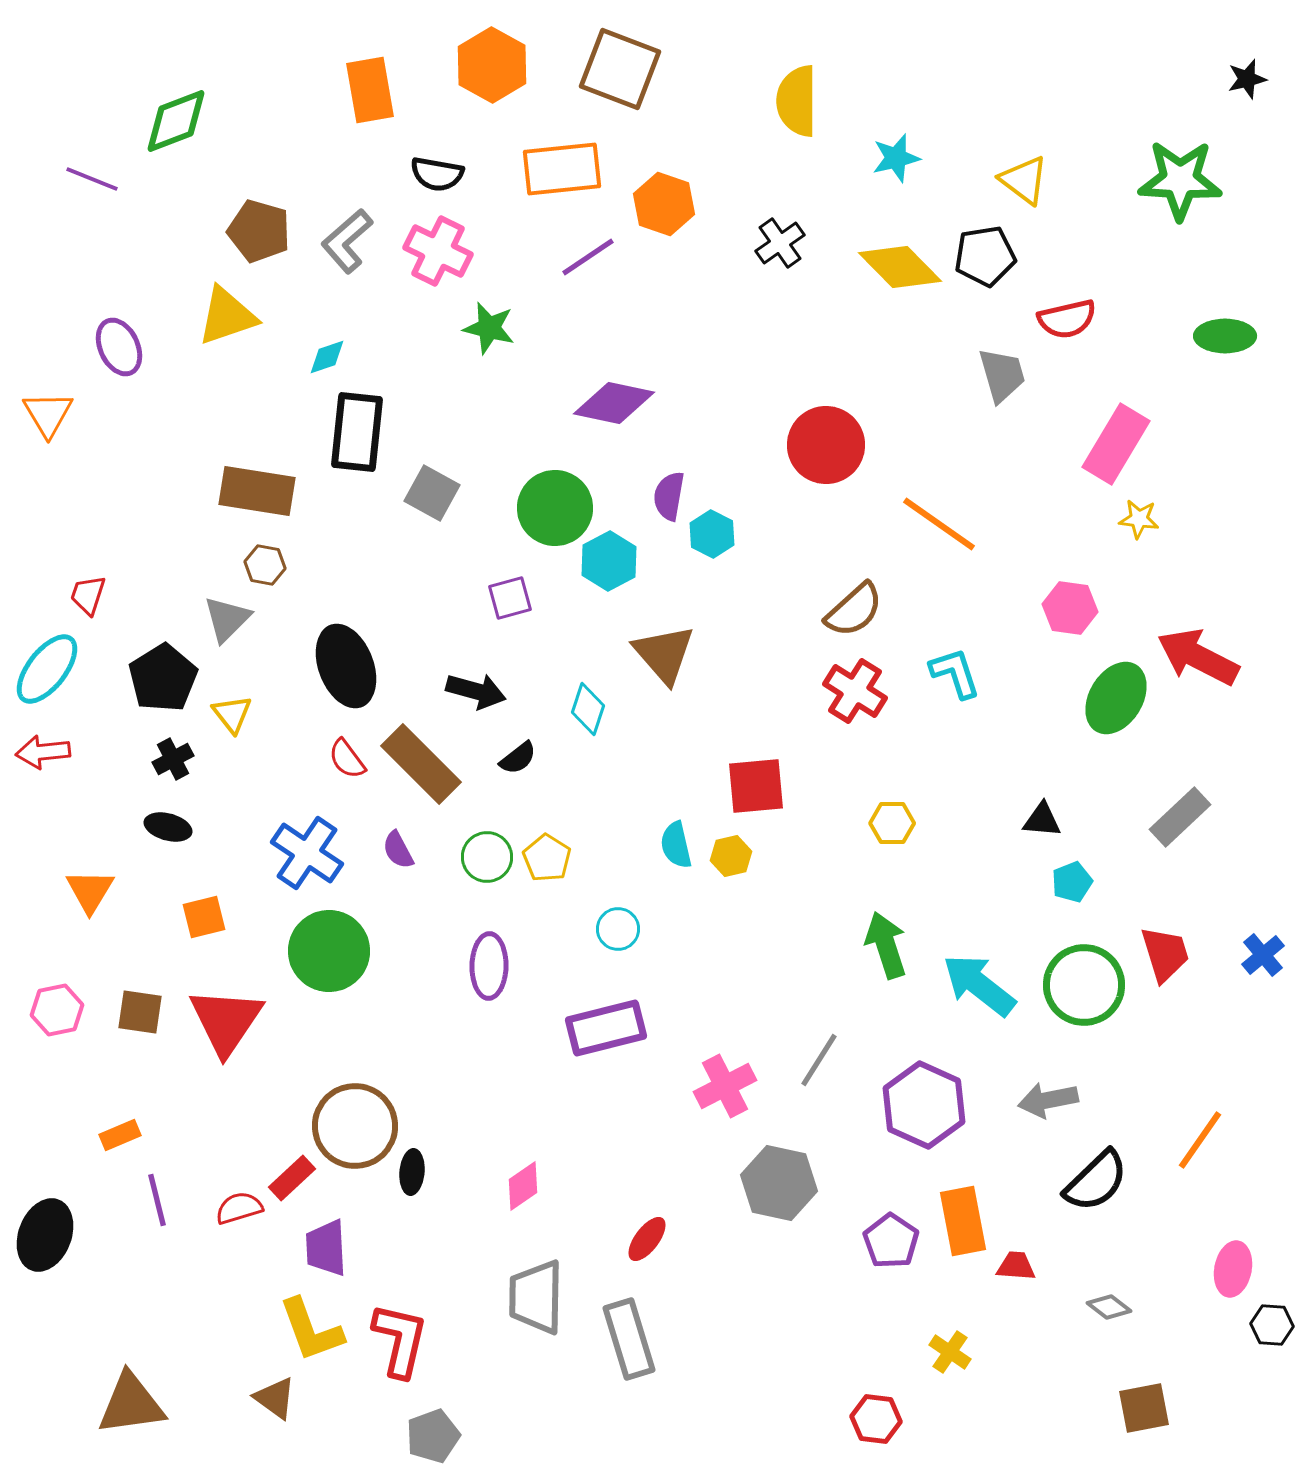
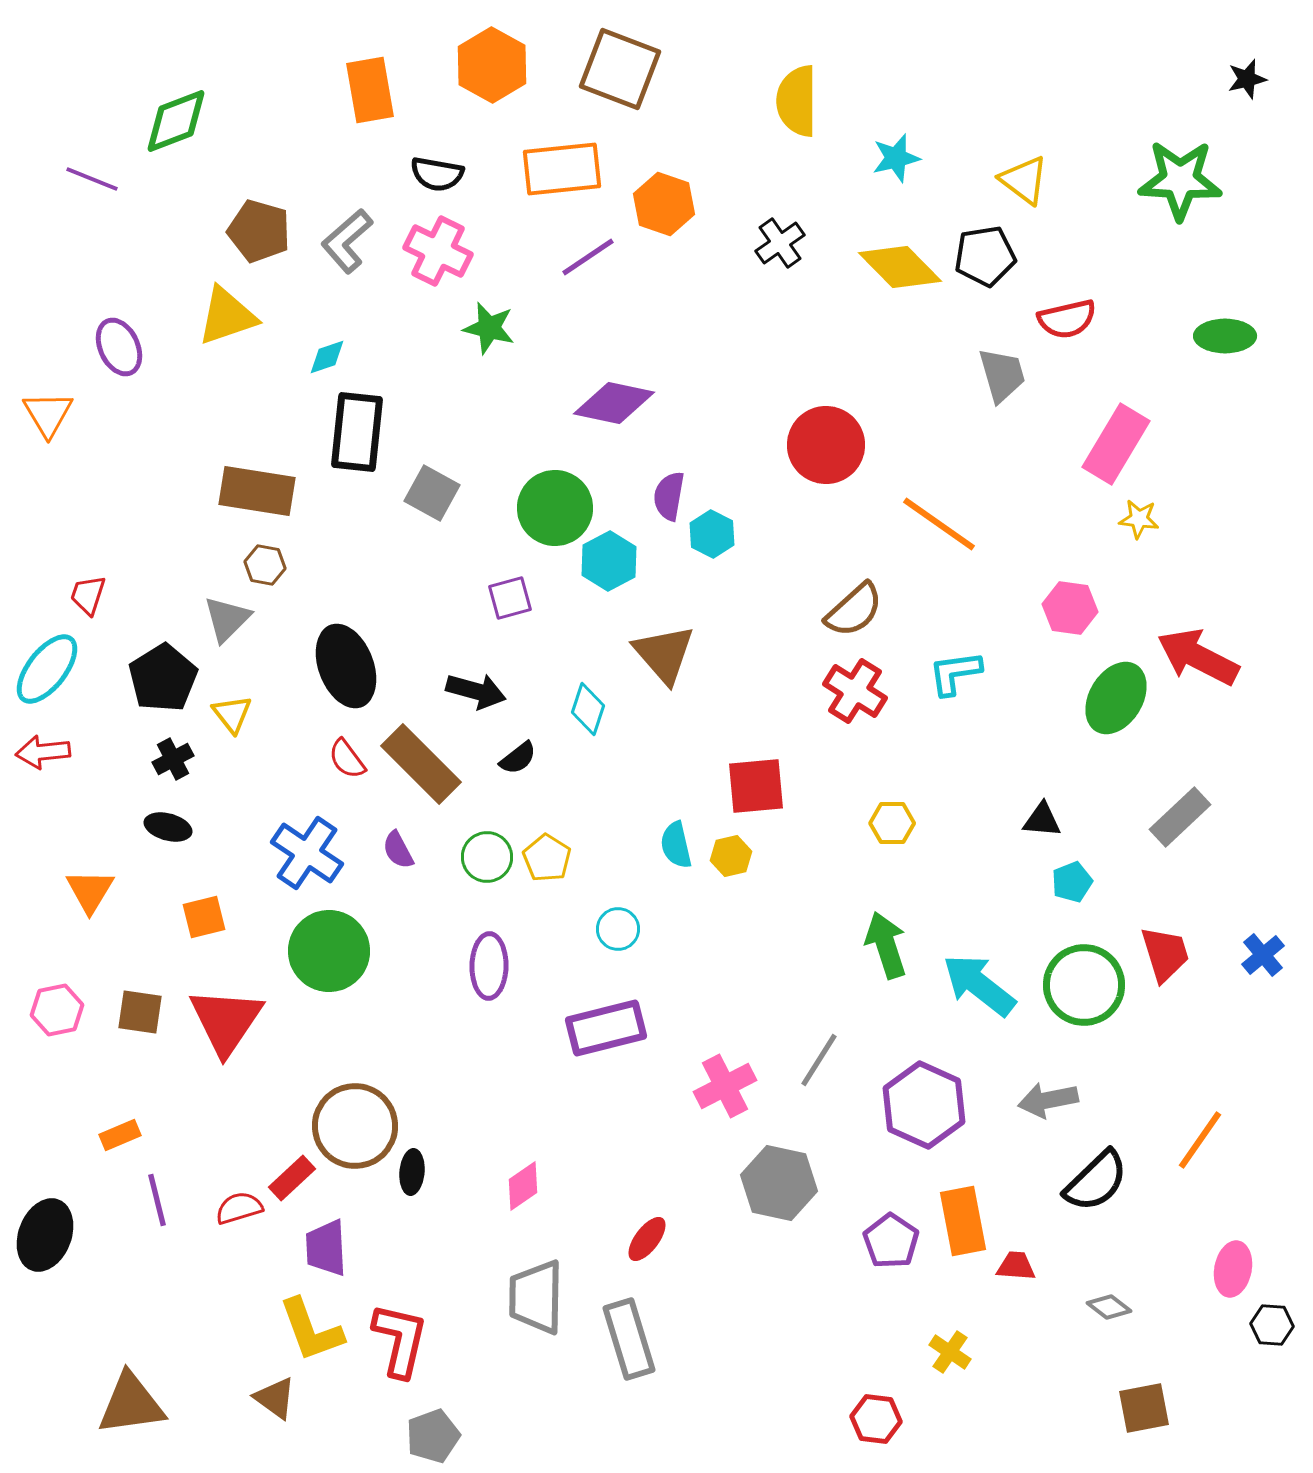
cyan L-shape at (955, 673): rotated 80 degrees counterclockwise
